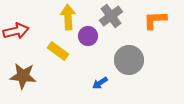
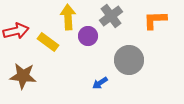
yellow rectangle: moved 10 px left, 9 px up
